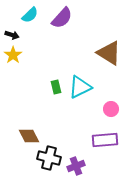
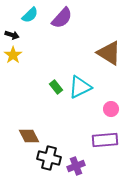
green rectangle: rotated 24 degrees counterclockwise
